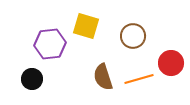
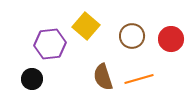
yellow square: rotated 24 degrees clockwise
brown circle: moved 1 px left
red circle: moved 24 px up
